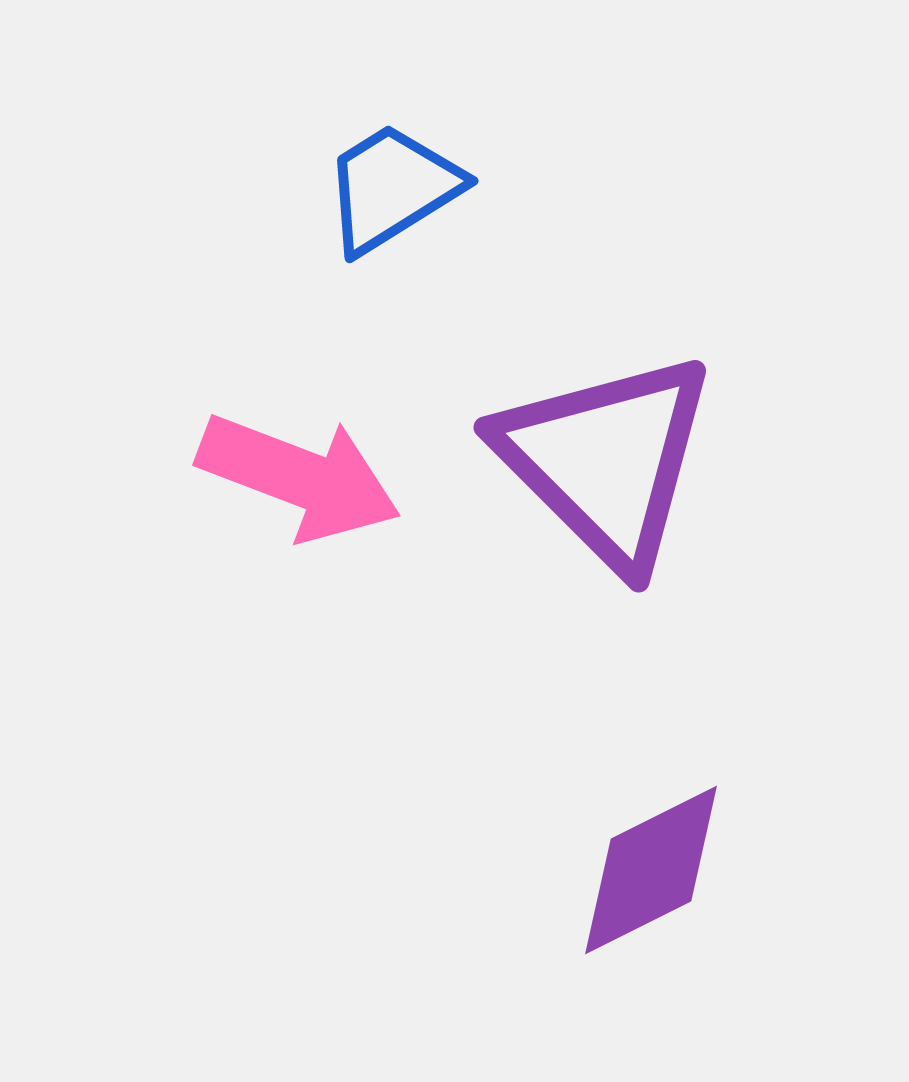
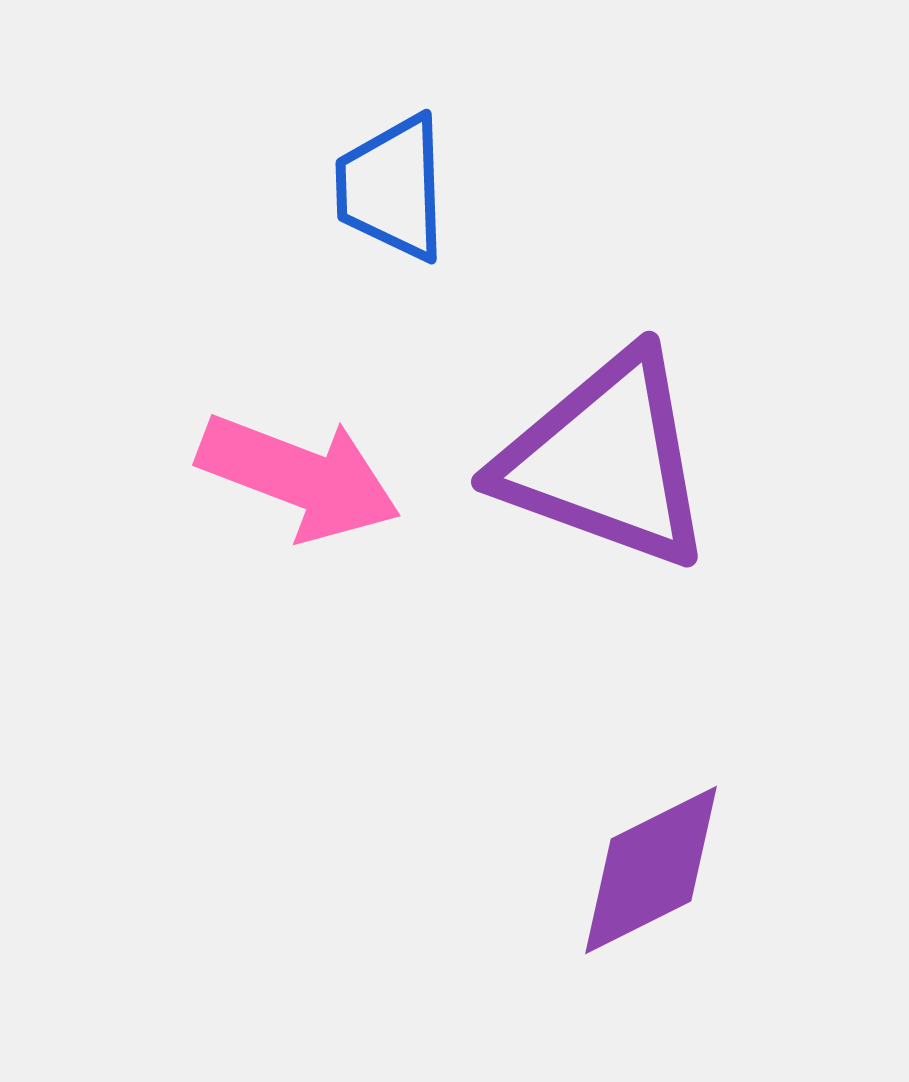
blue trapezoid: rotated 60 degrees counterclockwise
purple triangle: rotated 25 degrees counterclockwise
